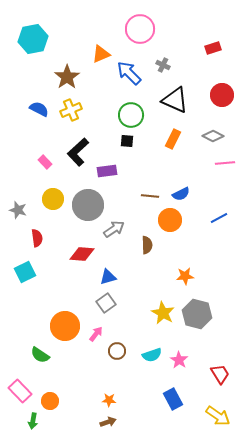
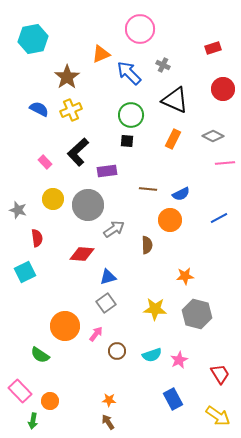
red circle at (222, 95): moved 1 px right, 6 px up
brown line at (150, 196): moved 2 px left, 7 px up
yellow star at (163, 313): moved 8 px left, 4 px up; rotated 25 degrees counterclockwise
pink star at (179, 360): rotated 12 degrees clockwise
brown arrow at (108, 422): rotated 105 degrees counterclockwise
